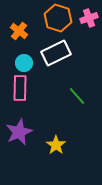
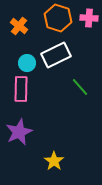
pink cross: rotated 24 degrees clockwise
orange cross: moved 5 px up
white rectangle: moved 2 px down
cyan circle: moved 3 px right
pink rectangle: moved 1 px right, 1 px down
green line: moved 3 px right, 9 px up
yellow star: moved 2 px left, 16 px down
